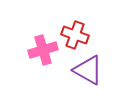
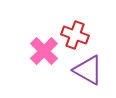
pink cross: moved 1 px right, 1 px down; rotated 28 degrees counterclockwise
